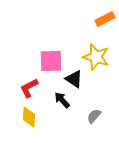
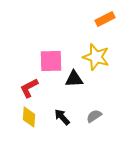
black triangle: rotated 36 degrees counterclockwise
black arrow: moved 17 px down
gray semicircle: rotated 14 degrees clockwise
